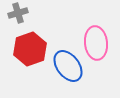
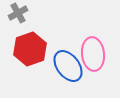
gray cross: rotated 12 degrees counterclockwise
pink ellipse: moved 3 px left, 11 px down
